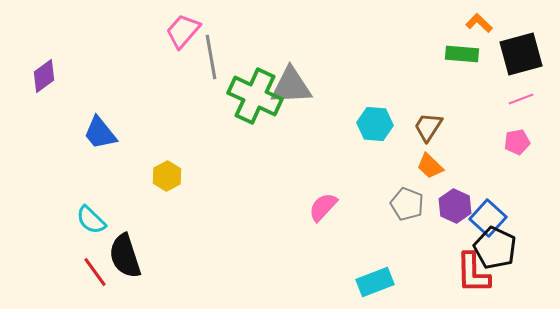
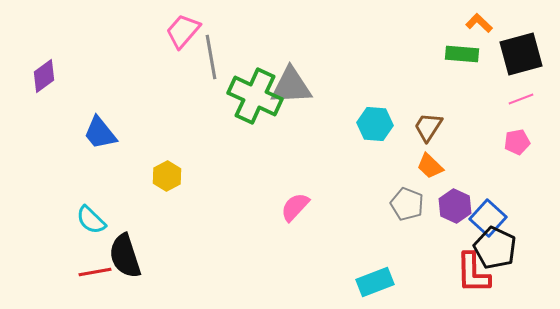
pink semicircle: moved 28 px left
red line: rotated 64 degrees counterclockwise
